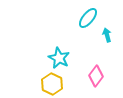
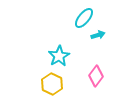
cyan ellipse: moved 4 px left
cyan arrow: moved 9 px left; rotated 88 degrees clockwise
cyan star: moved 2 px up; rotated 15 degrees clockwise
